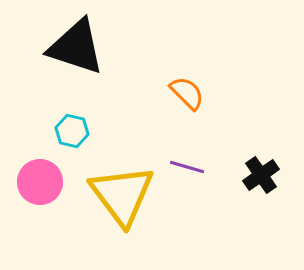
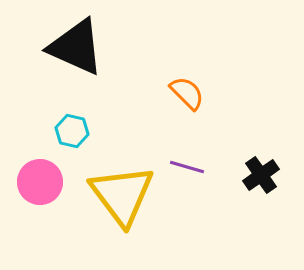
black triangle: rotated 6 degrees clockwise
